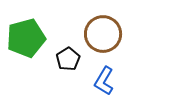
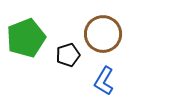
green pentagon: rotated 6 degrees counterclockwise
black pentagon: moved 4 px up; rotated 15 degrees clockwise
